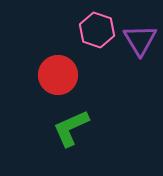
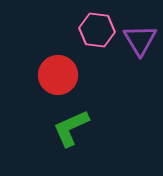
pink hexagon: rotated 12 degrees counterclockwise
